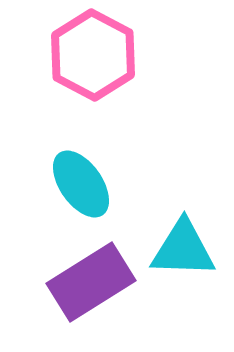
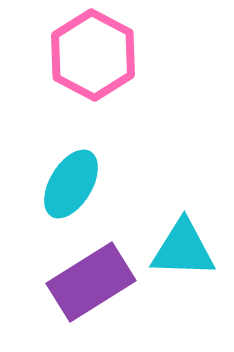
cyan ellipse: moved 10 px left; rotated 66 degrees clockwise
